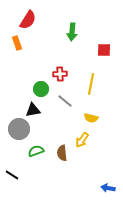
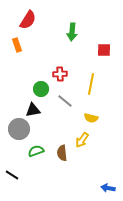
orange rectangle: moved 2 px down
